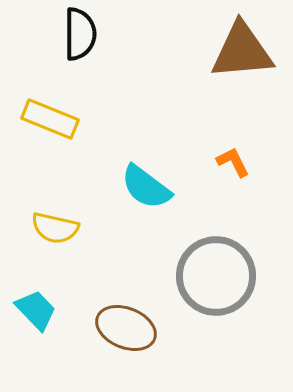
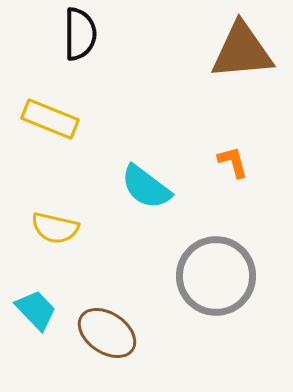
orange L-shape: rotated 12 degrees clockwise
brown ellipse: moved 19 px left, 5 px down; rotated 12 degrees clockwise
